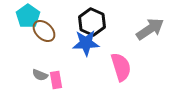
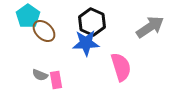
gray arrow: moved 2 px up
